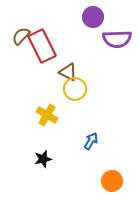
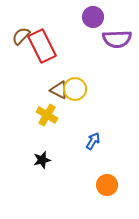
brown triangle: moved 9 px left, 18 px down
blue arrow: moved 2 px right
black star: moved 1 px left, 1 px down
orange circle: moved 5 px left, 4 px down
